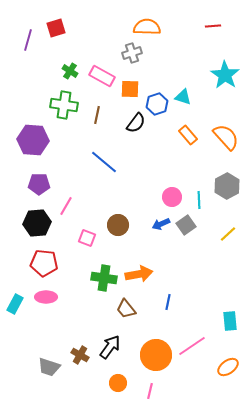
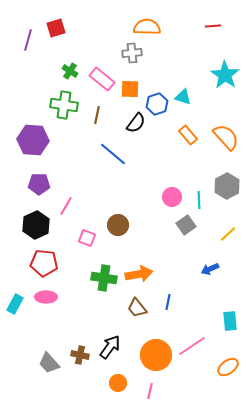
gray cross at (132, 53): rotated 12 degrees clockwise
pink rectangle at (102, 76): moved 3 px down; rotated 10 degrees clockwise
blue line at (104, 162): moved 9 px right, 8 px up
black hexagon at (37, 223): moved 1 px left, 2 px down; rotated 20 degrees counterclockwise
blue arrow at (161, 224): moved 49 px right, 45 px down
brown trapezoid at (126, 309): moved 11 px right, 1 px up
brown cross at (80, 355): rotated 18 degrees counterclockwise
gray trapezoid at (49, 367): moved 4 px up; rotated 30 degrees clockwise
